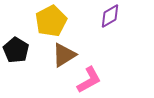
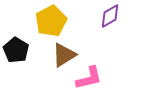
pink L-shape: moved 2 px up; rotated 16 degrees clockwise
